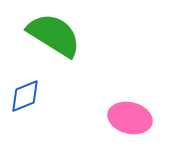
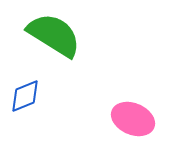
pink ellipse: moved 3 px right, 1 px down; rotated 9 degrees clockwise
